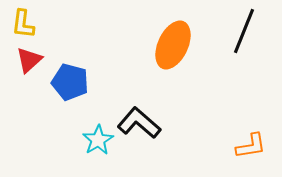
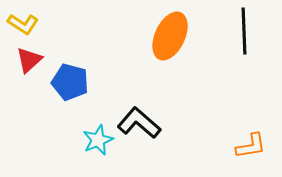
yellow L-shape: rotated 64 degrees counterclockwise
black line: rotated 24 degrees counterclockwise
orange ellipse: moved 3 px left, 9 px up
cyan star: rotated 8 degrees clockwise
